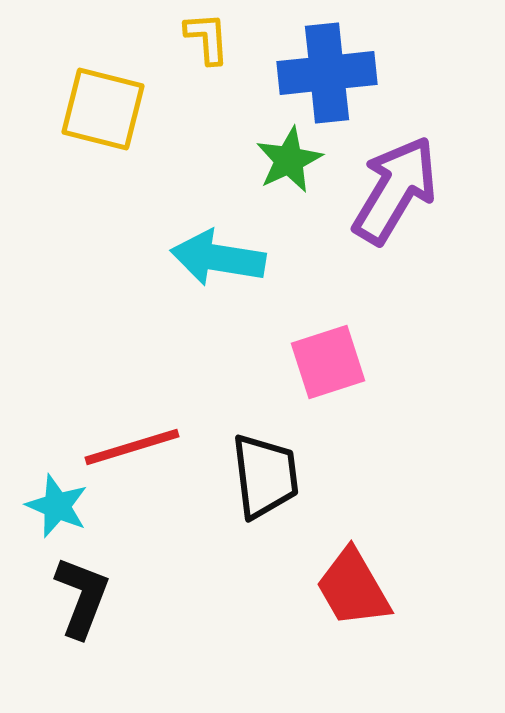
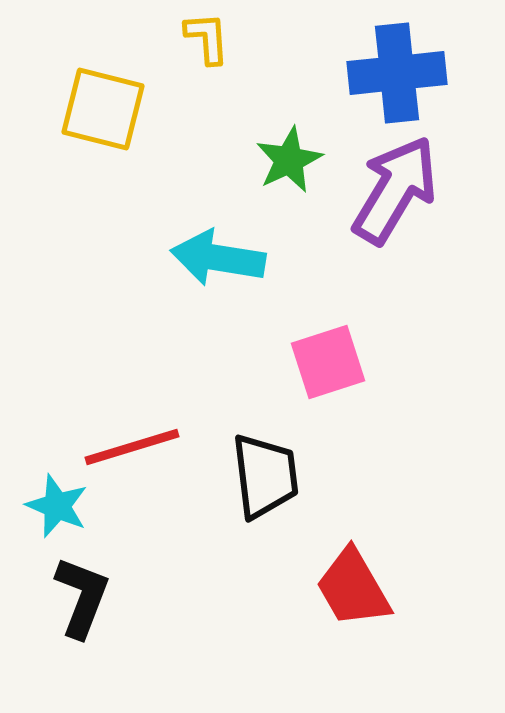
blue cross: moved 70 px right
